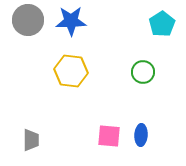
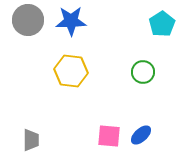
blue ellipse: rotated 45 degrees clockwise
